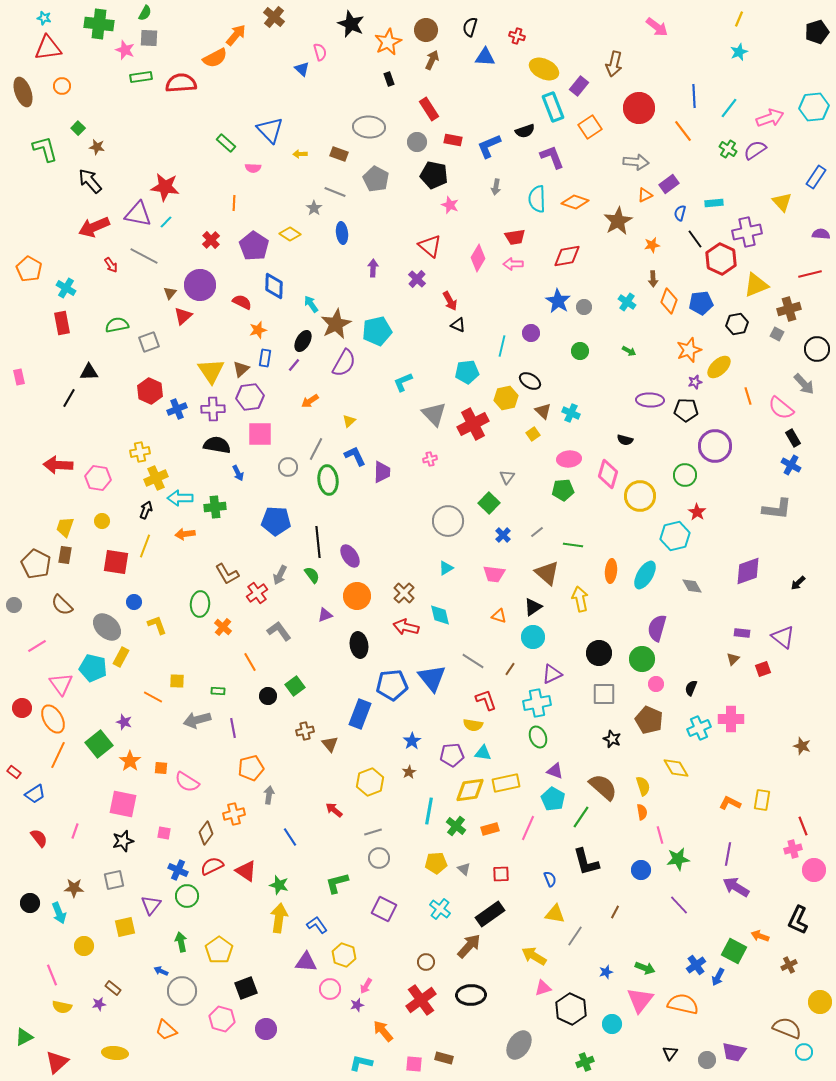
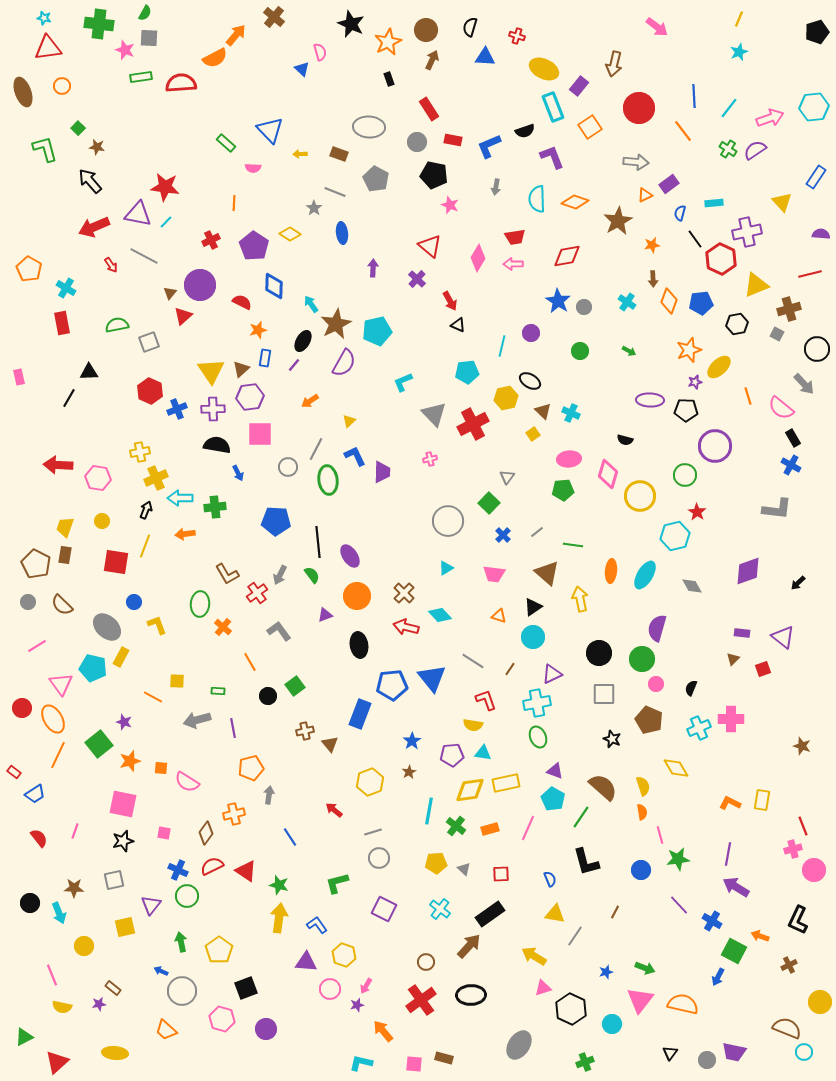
red cross at (211, 240): rotated 18 degrees clockwise
gray circle at (14, 605): moved 14 px right, 3 px up
cyan diamond at (440, 615): rotated 30 degrees counterclockwise
orange star at (130, 761): rotated 20 degrees clockwise
blue cross at (696, 965): moved 16 px right, 44 px up; rotated 24 degrees counterclockwise
